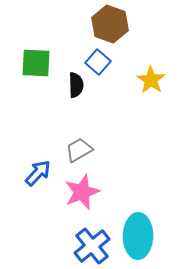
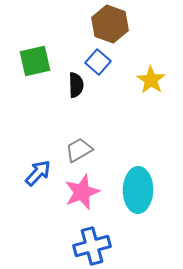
green square: moved 1 px left, 2 px up; rotated 16 degrees counterclockwise
cyan ellipse: moved 46 px up
blue cross: rotated 24 degrees clockwise
